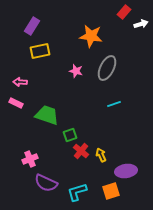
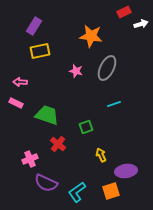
red rectangle: rotated 24 degrees clockwise
purple rectangle: moved 2 px right
green square: moved 16 px right, 8 px up
red cross: moved 23 px left, 7 px up
cyan L-shape: rotated 20 degrees counterclockwise
